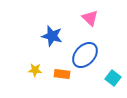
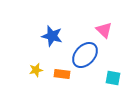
pink triangle: moved 14 px right, 12 px down
yellow star: moved 1 px right; rotated 16 degrees counterclockwise
cyan square: rotated 28 degrees counterclockwise
